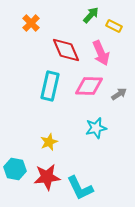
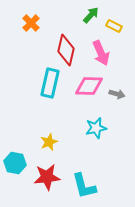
red diamond: rotated 36 degrees clockwise
cyan rectangle: moved 3 px up
gray arrow: moved 2 px left; rotated 49 degrees clockwise
cyan hexagon: moved 6 px up
cyan L-shape: moved 4 px right, 2 px up; rotated 12 degrees clockwise
